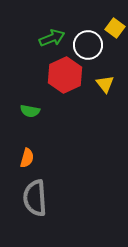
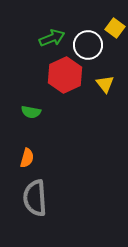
green semicircle: moved 1 px right, 1 px down
